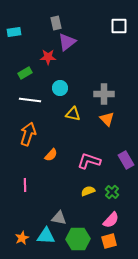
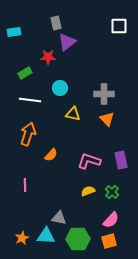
purple rectangle: moved 5 px left; rotated 18 degrees clockwise
